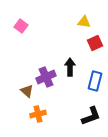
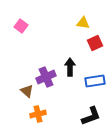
yellow triangle: moved 1 px left, 1 px down
blue rectangle: rotated 66 degrees clockwise
